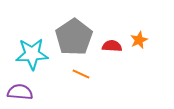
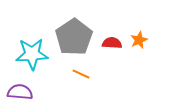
red semicircle: moved 3 px up
